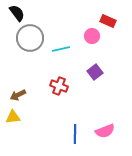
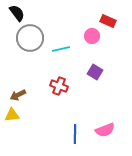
purple square: rotated 21 degrees counterclockwise
yellow triangle: moved 1 px left, 2 px up
pink semicircle: moved 1 px up
